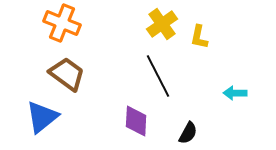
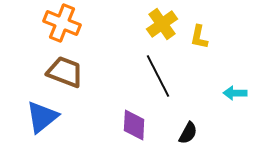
brown trapezoid: moved 2 px left, 2 px up; rotated 15 degrees counterclockwise
purple diamond: moved 2 px left, 4 px down
